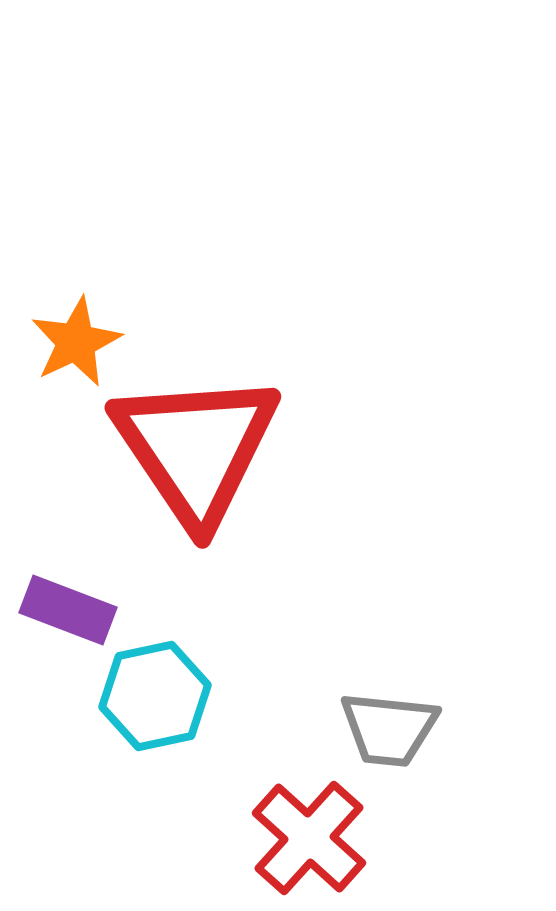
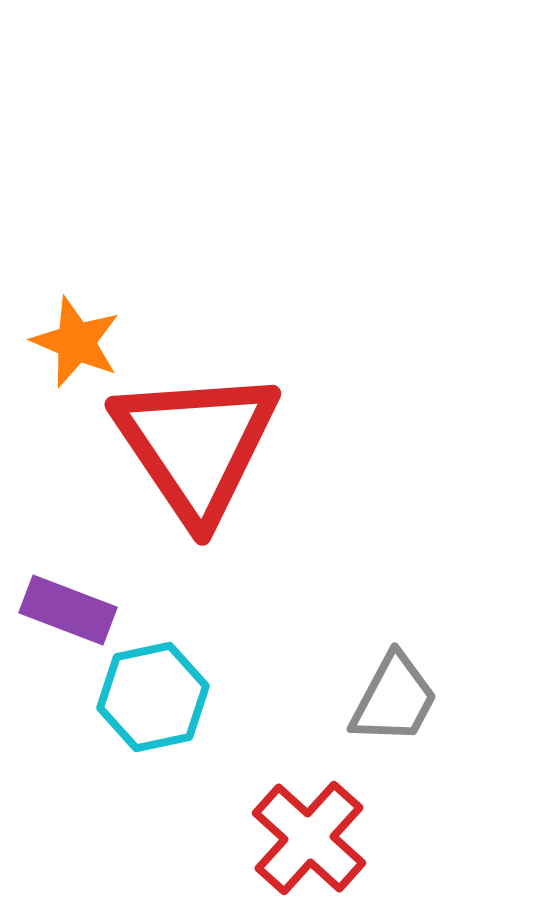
orange star: rotated 24 degrees counterclockwise
red triangle: moved 3 px up
cyan hexagon: moved 2 px left, 1 px down
gray trapezoid: moved 5 px right, 30 px up; rotated 68 degrees counterclockwise
